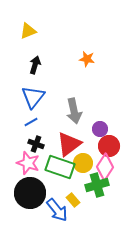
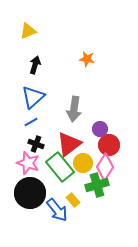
blue triangle: rotated 10 degrees clockwise
gray arrow: moved 2 px up; rotated 20 degrees clockwise
red circle: moved 1 px up
green rectangle: rotated 32 degrees clockwise
